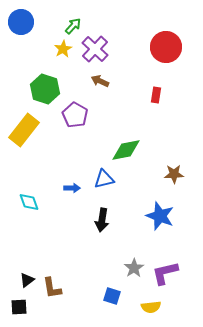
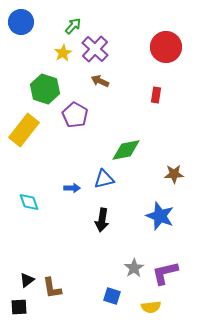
yellow star: moved 4 px down
